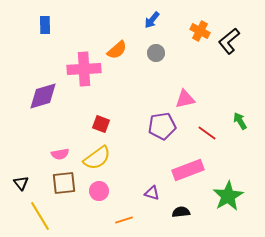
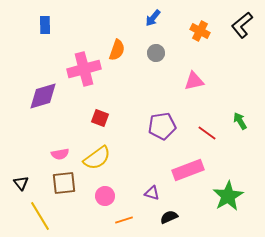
blue arrow: moved 1 px right, 2 px up
black L-shape: moved 13 px right, 16 px up
orange semicircle: rotated 30 degrees counterclockwise
pink cross: rotated 12 degrees counterclockwise
pink triangle: moved 9 px right, 18 px up
red square: moved 1 px left, 6 px up
pink circle: moved 6 px right, 5 px down
black semicircle: moved 12 px left, 5 px down; rotated 18 degrees counterclockwise
